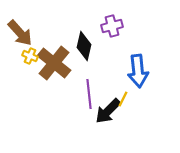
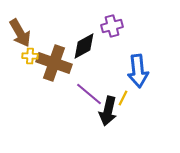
brown arrow: rotated 12 degrees clockwise
black diamond: rotated 48 degrees clockwise
yellow cross: rotated 21 degrees counterclockwise
brown cross: rotated 20 degrees counterclockwise
purple line: rotated 44 degrees counterclockwise
yellow line: moved 1 px up
black arrow: rotated 32 degrees counterclockwise
